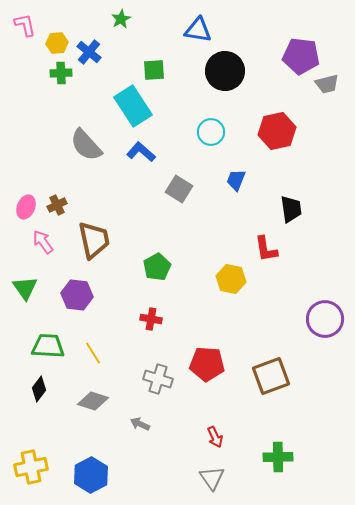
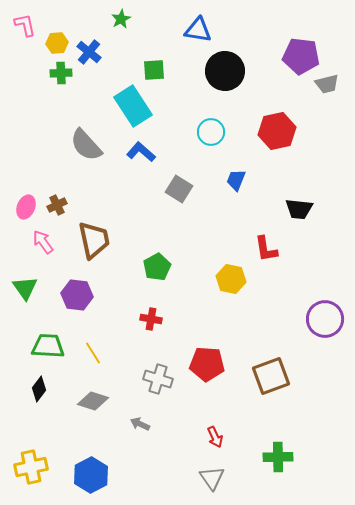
black trapezoid at (291, 209): moved 8 px right; rotated 104 degrees clockwise
